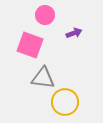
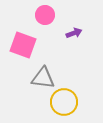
pink square: moved 7 px left
yellow circle: moved 1 px left
